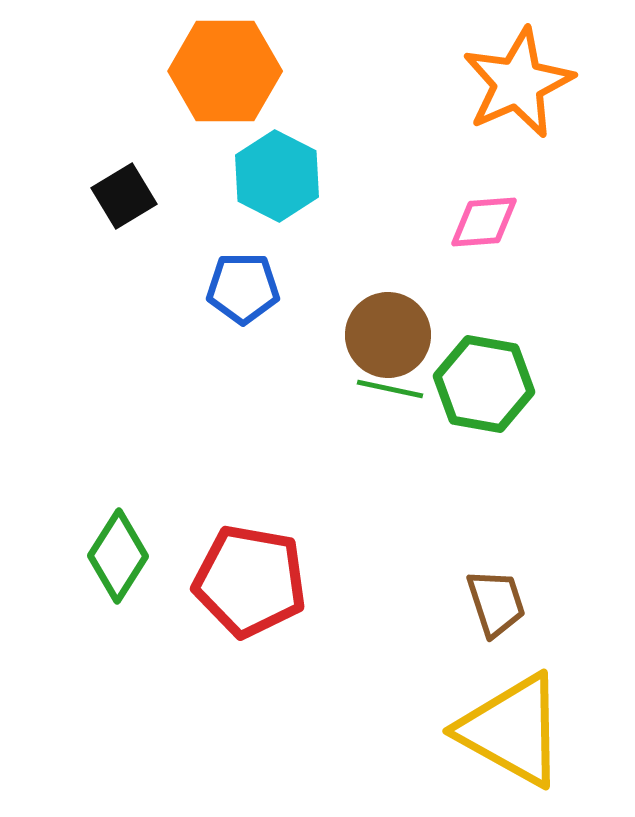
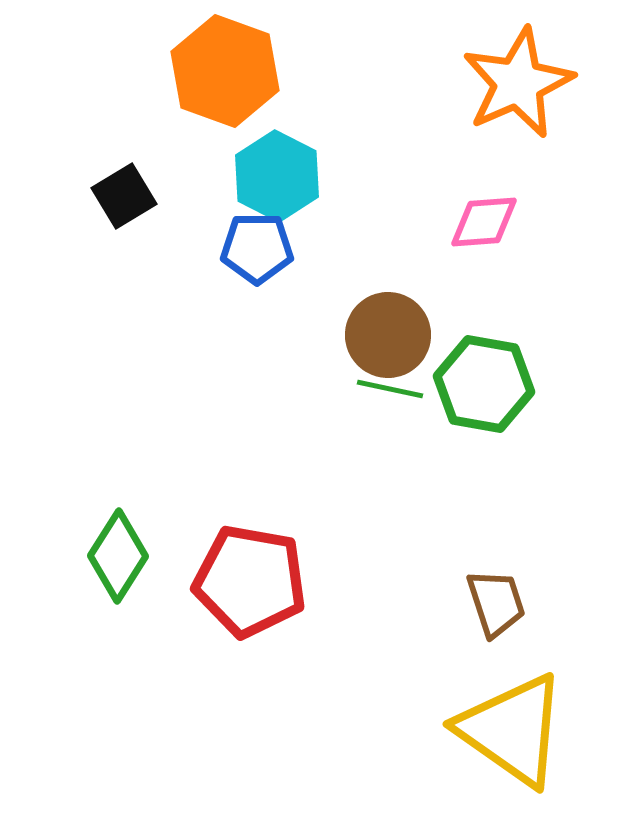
orange hexagon: rotated 20 degrees clockwise
blue pentagon: moved 14 px right, 40 px up
yellow triangle: rotated 6 degrees clockwise
